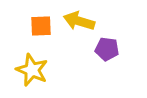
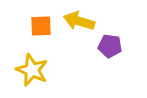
purple pentagon: moved 3 px right, 3 px up
